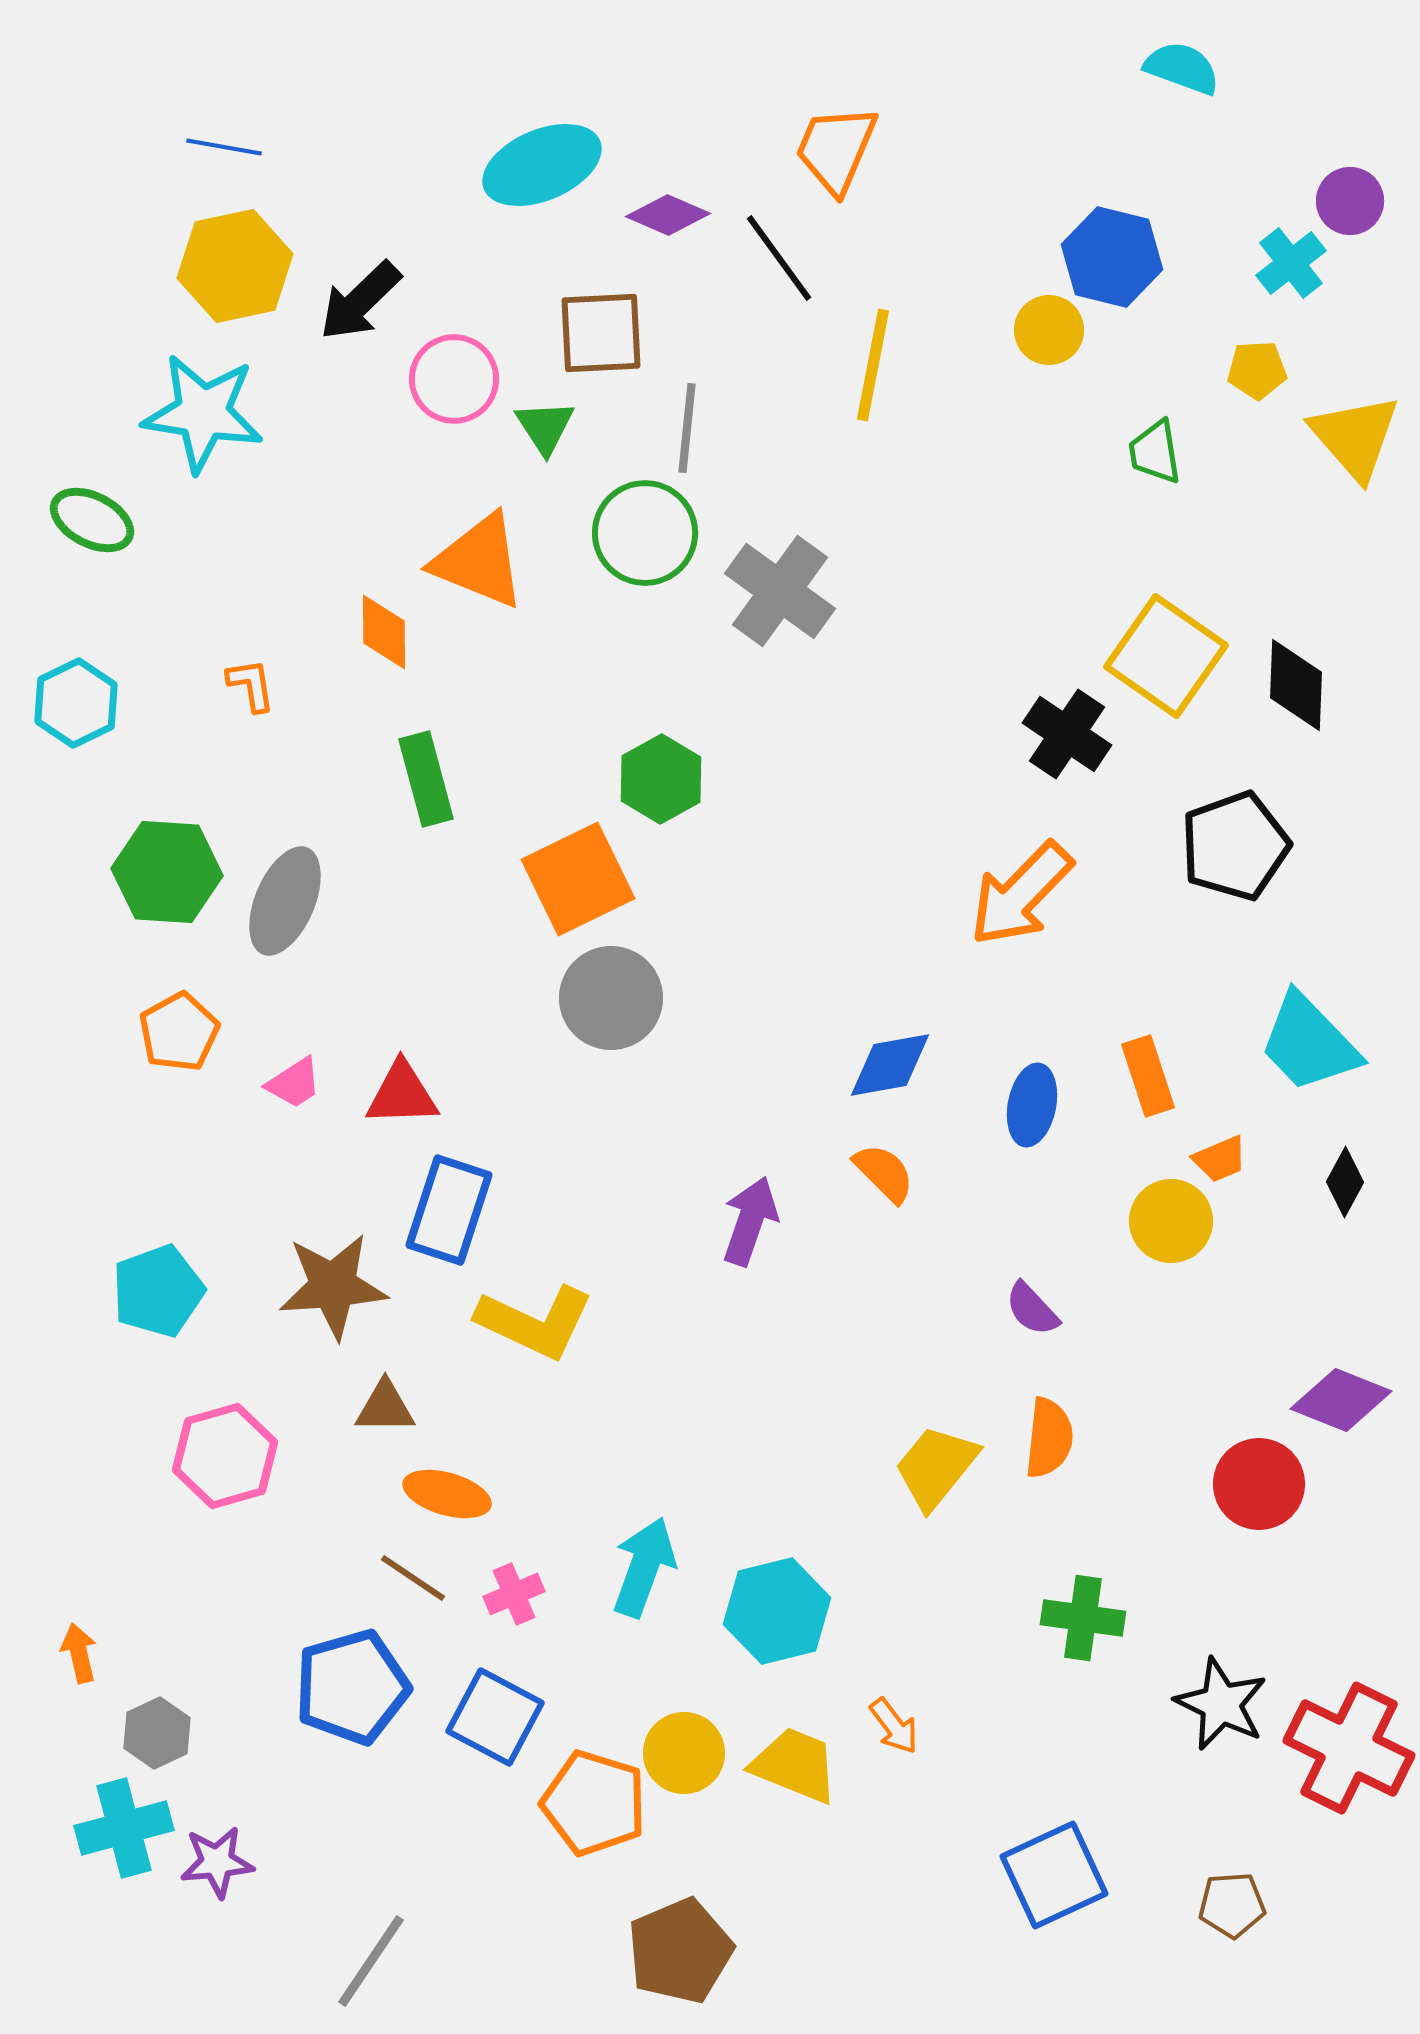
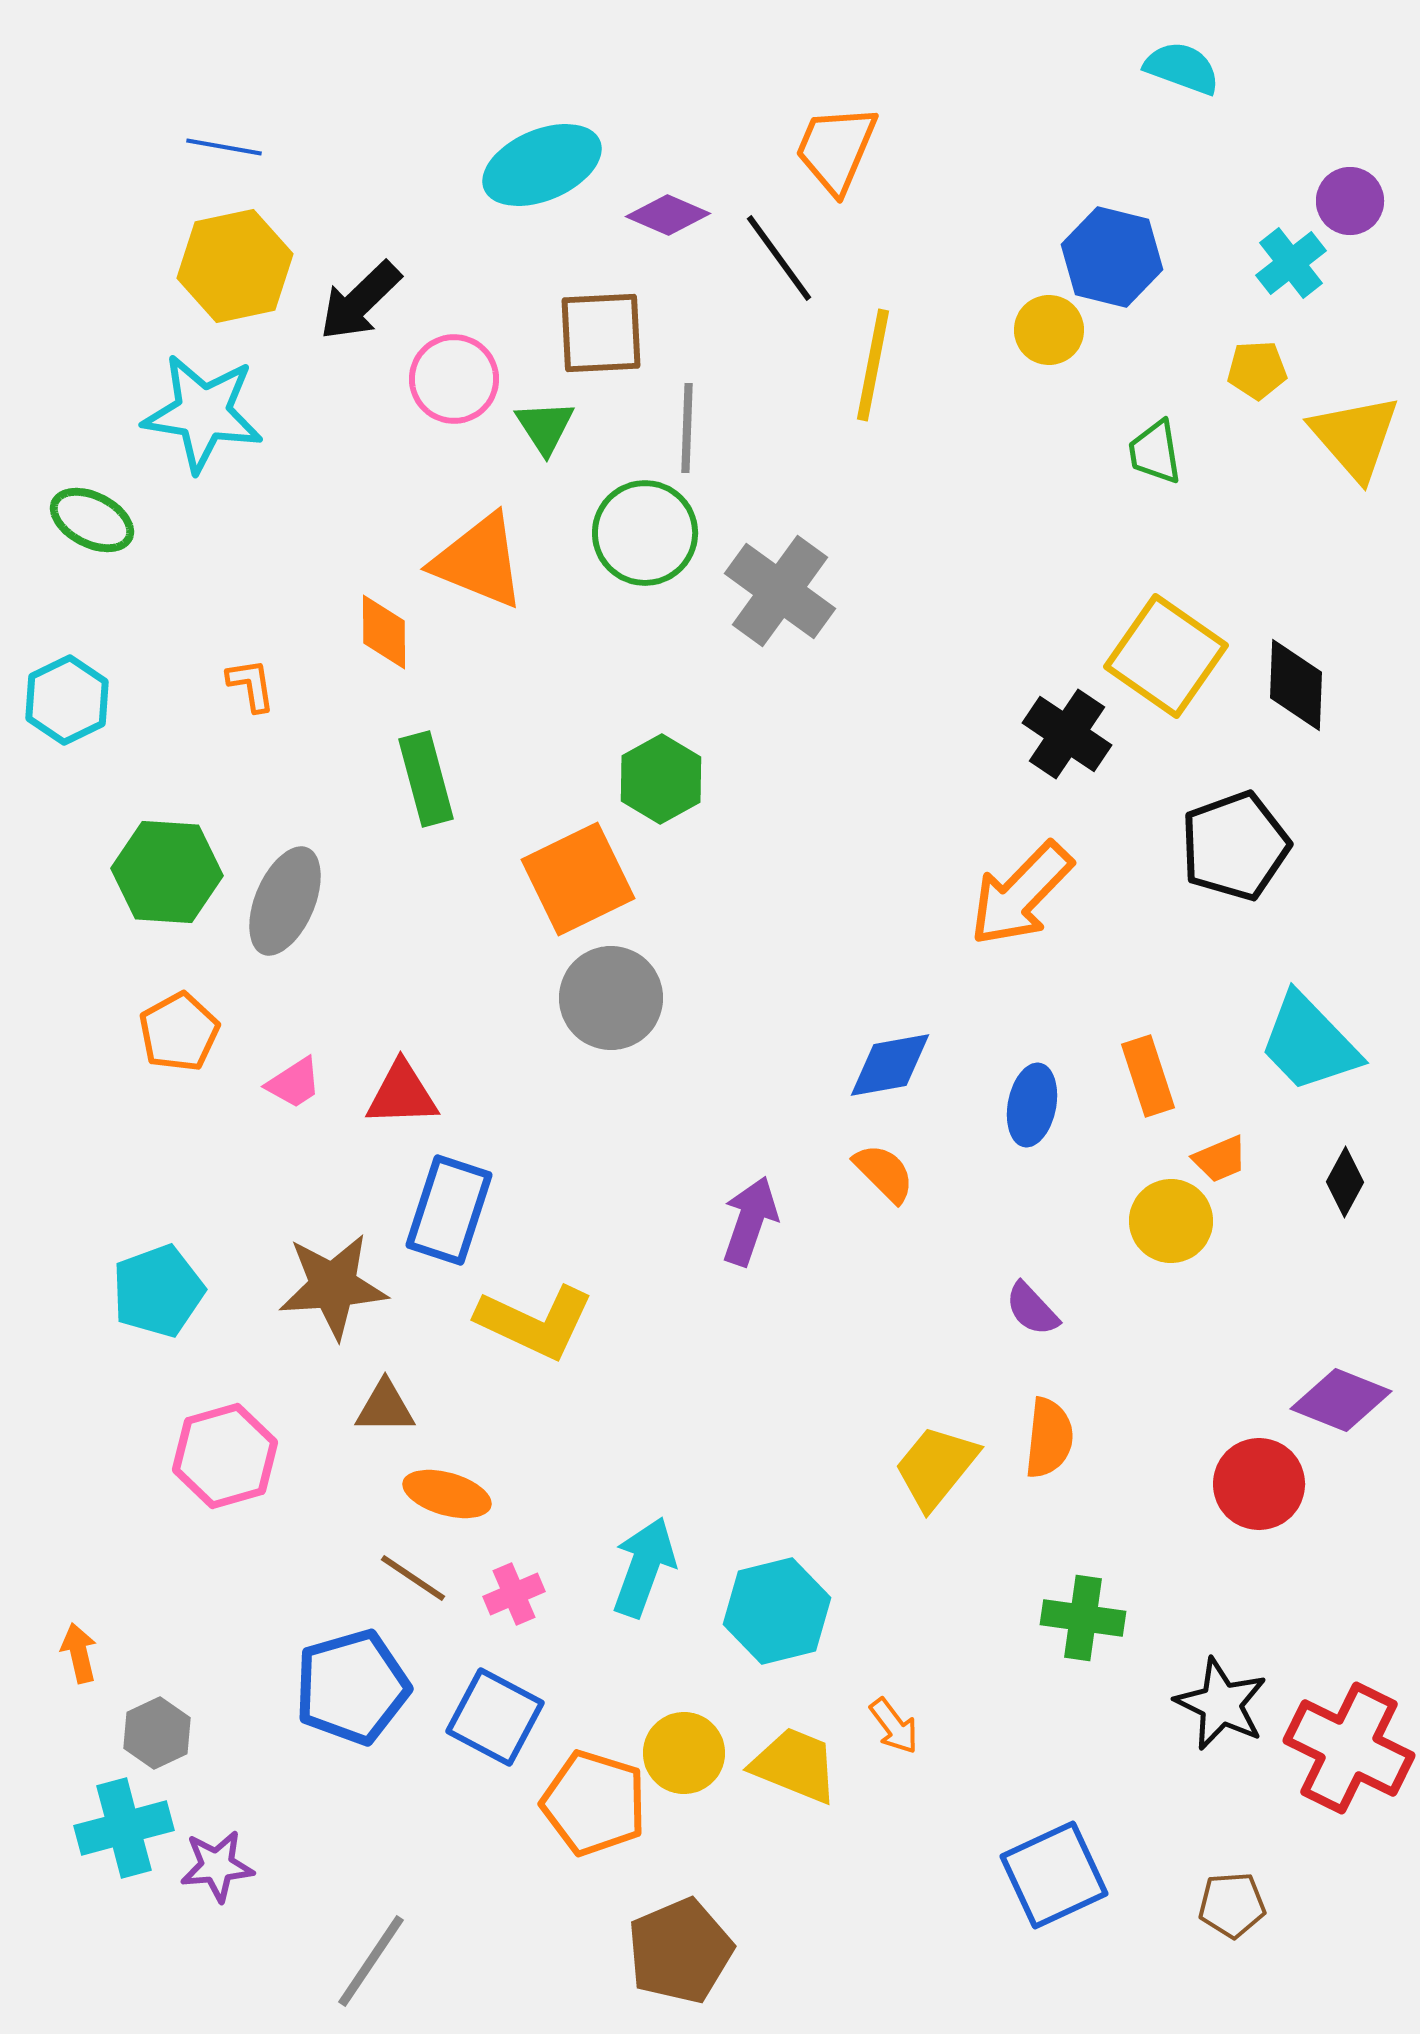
gray line at (687, 428): rotated 4 degrees counterclockwise
cyan hexagon at (76, 703): moved 9 px left, 3 px up
purple star at (217, 1862): moved 4 px down
